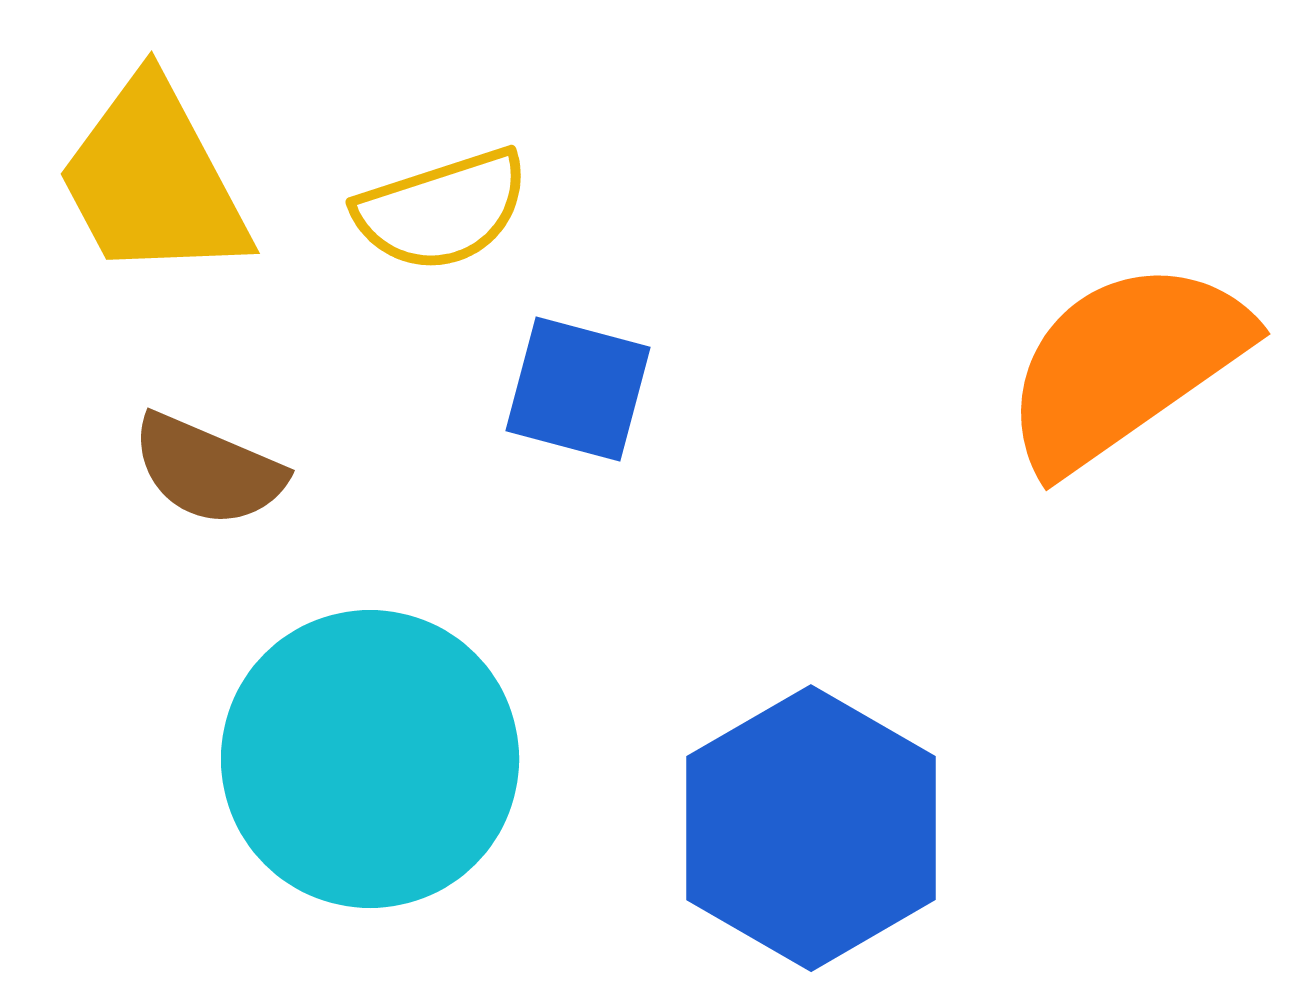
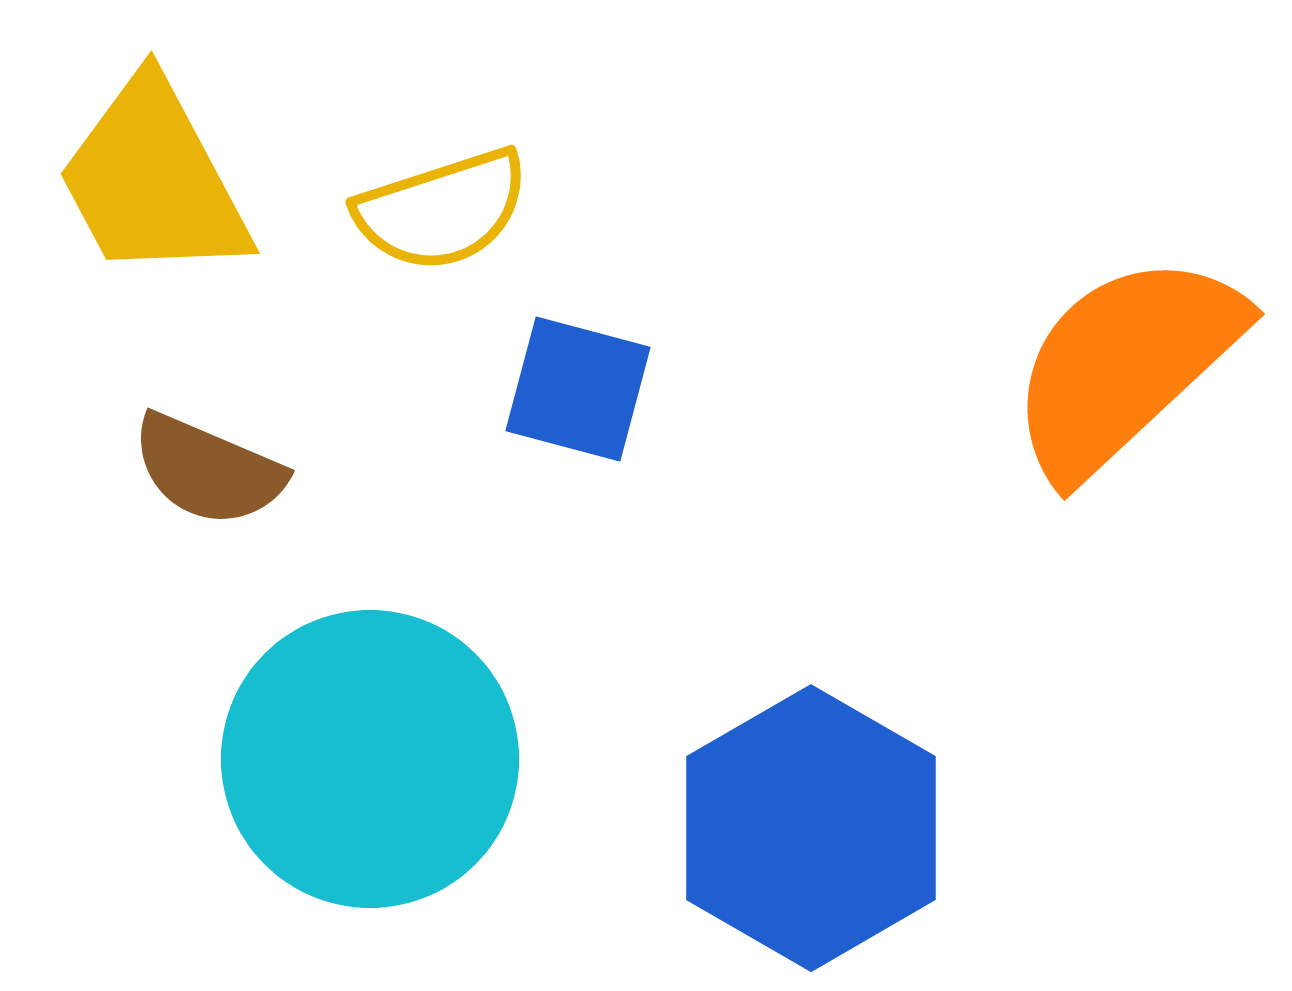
orange semicircle: rotated 8 degrees counterclockwise
